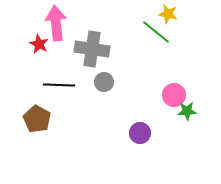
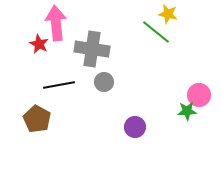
black line: rotated 12 degrees counterclockwise
pink circle: moved 25 px right
purple circle: moved 5 px left, 6 px up
